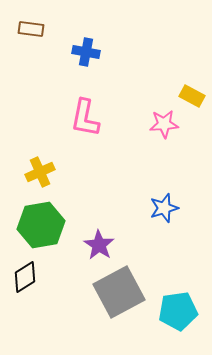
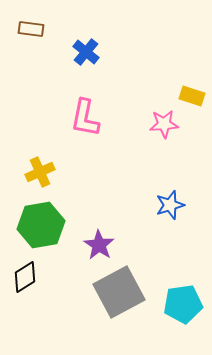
blue cross: rotated 28 degrees clockwise
yellow rectangle: rotated 10 degrees counterclockwise
blue star: moved 6 px right, 3 px up
cyan pentagon: moved 5 px right, 7 px up
